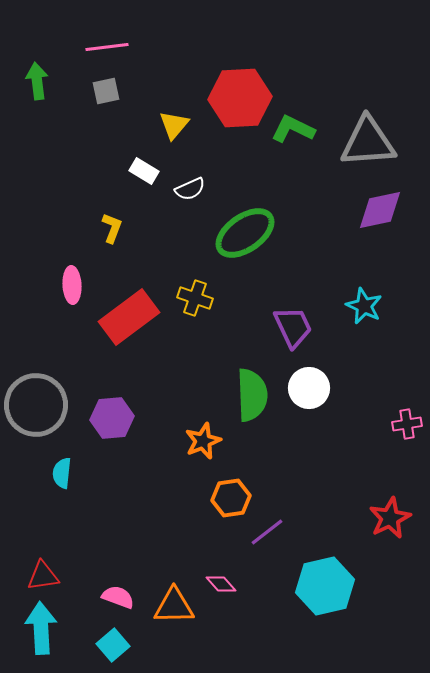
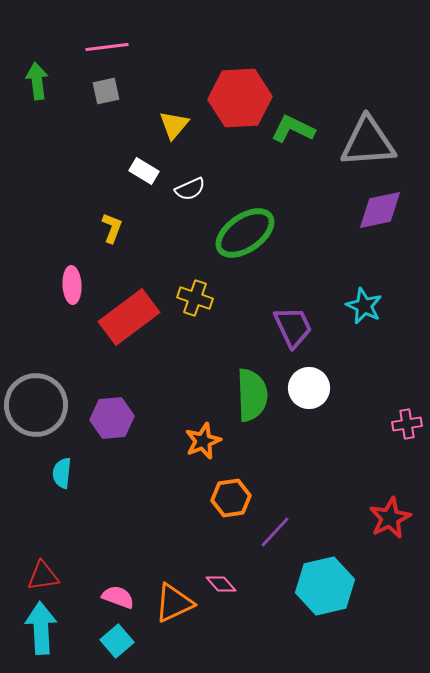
purple line: moved 8 px right; rotated 9 degrees counterclockwise
orange triangle: moved 3 px up; rotated 24 degrees counterclockwise
cyan square: moved 4 px right, 4 px up
